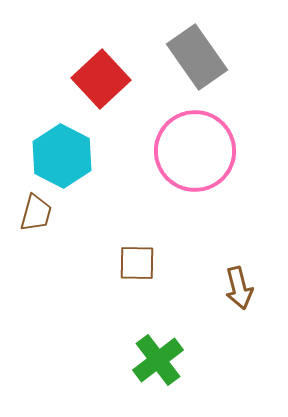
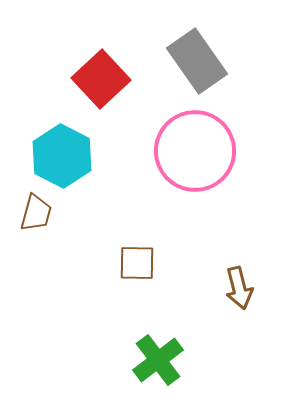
gray rectangle: moved 4 px down
